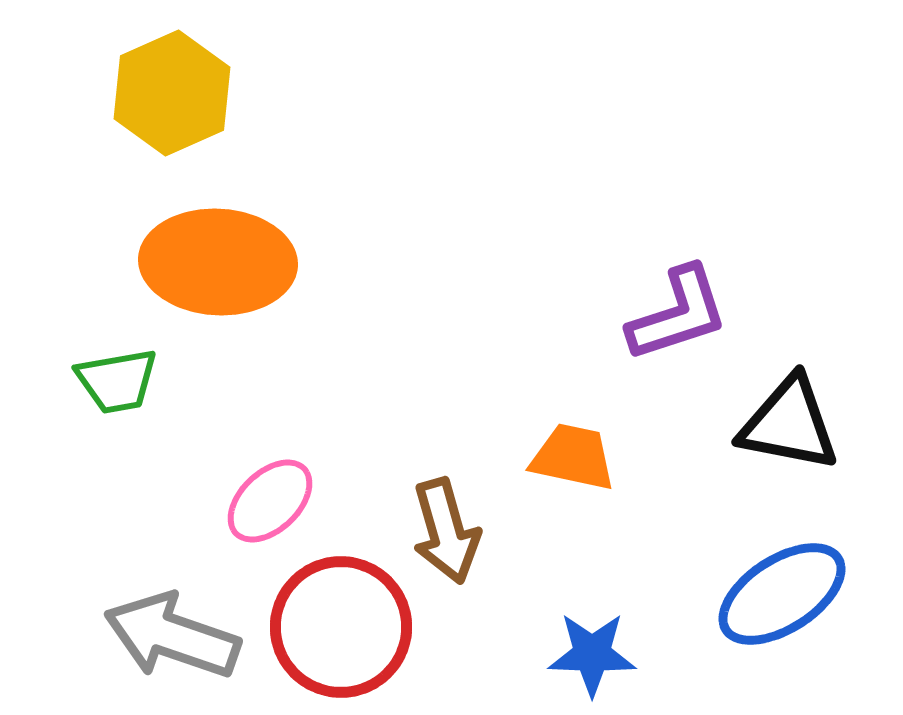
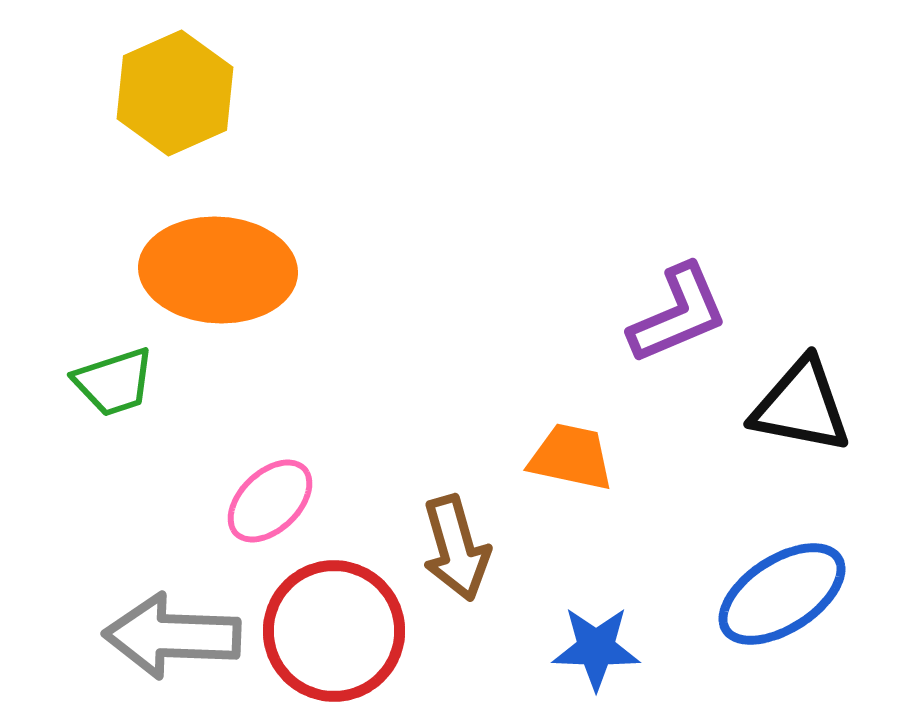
yellow hexagon: moved 3 px right
orange ellipse: moved 8 px down
purple L-shape: rotated 5 degrees counterclockwise
green trapezoid: moved 3 px left, 1 px down; rotated 8 degrees counterclockwise
black triangle: moved 12 px right, 18 px up
orange trapezoid: moved 2 px left
brown arrow: moved 10 px right, 17 px down
red circle: moved 7 px left, 4 px down
gray arrow: rotated 17 degrees counterclockwise
blue star: moved 4 px right, 6 px up
